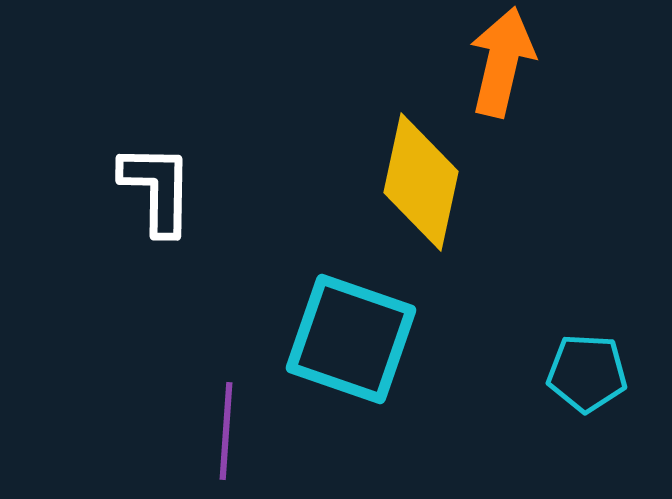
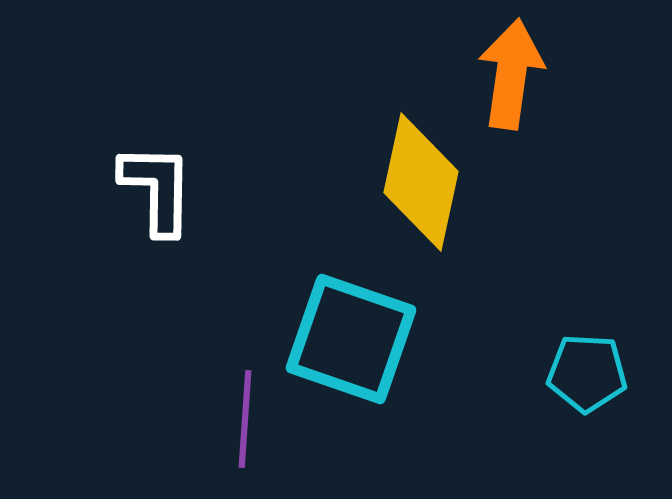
orange arrow: moved 9 px right, 12 px down; rotated 5 degrees counterclockwise
purple line: moved 19 px right, 12 px up
